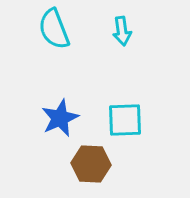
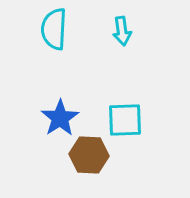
cyan semicircle: rotated 24 degrees clockwise
blue star: rotated 9 degrees counterclockwise
brown hexagon: moved 2 px left, 9 px up
